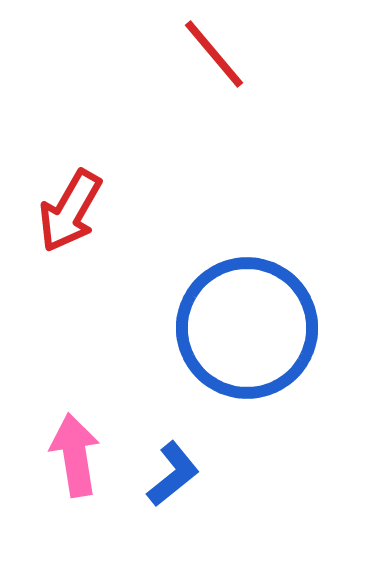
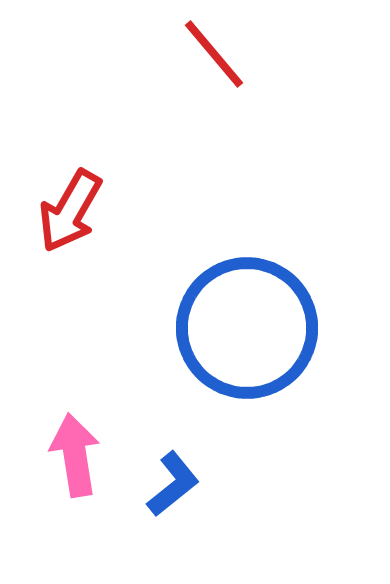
blue L-shape: moved 10 px down
